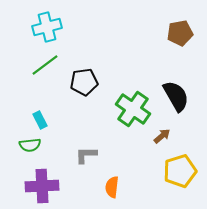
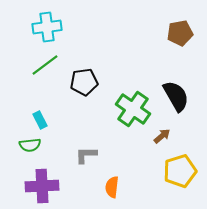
cyan cross: rotated 8 degrees clockwise
